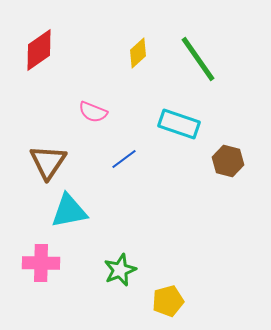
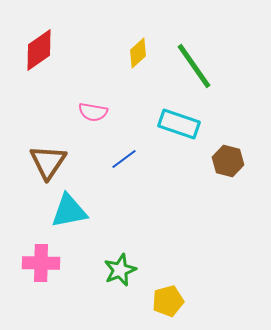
green line: moved 4 px left, 7 px down
pink semicircle: rotated 12 degrees counterclockwise
